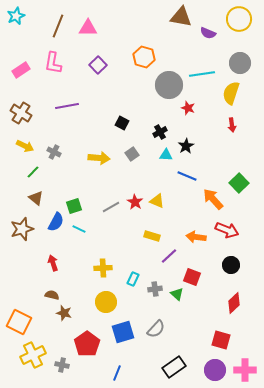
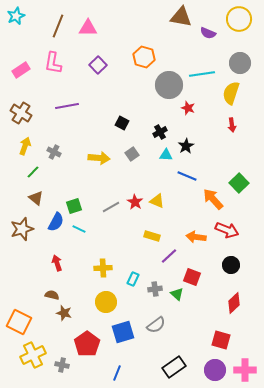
yellow arrow at (25, 146): rotated 96 degrees counterclockwise
red arrow at (53, 263): moved 4 px right
gray semicircle at (156, 329): moved 4 px up; rotated 12 degrees clockwise
